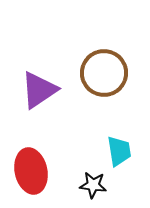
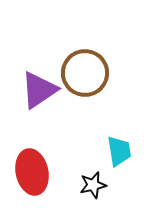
brown circle: moved 19 px left
red ellipse: moved 1 px right, 1 px down
black star: rotated 20 degrees counterclockwise
